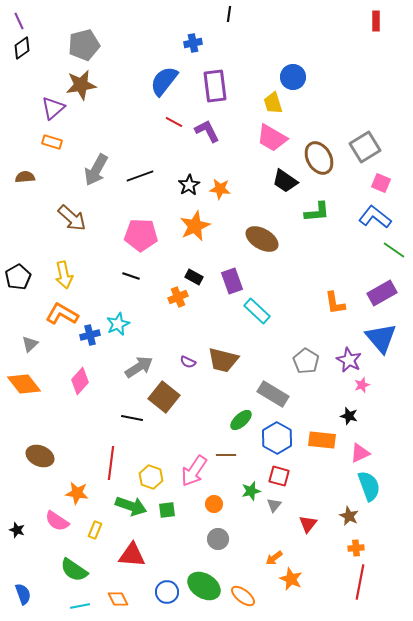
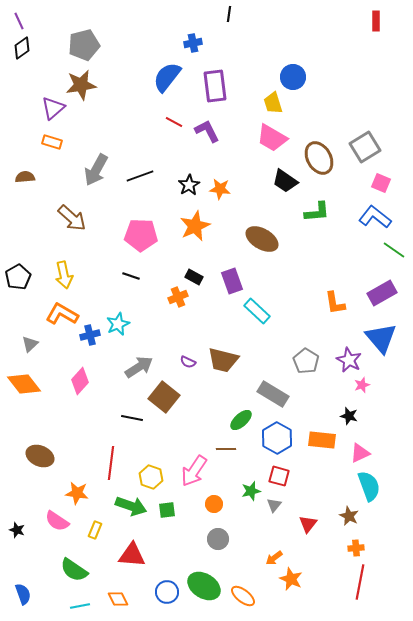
blue semicircle at (164, 81): moved 3 px right, 4 px up
brown line at (226, 455): moved 6 px up
